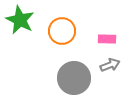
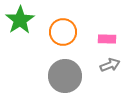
green star: rotated 12 degrees clockwise
orange circle: moved 1 px right, 1 px down
gray circle: moved 9 px left, 2 px up
